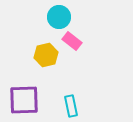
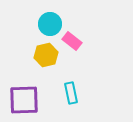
cyan circle: moved 9 px left, 7 px down
cyan rectangle: moved 13 px up
